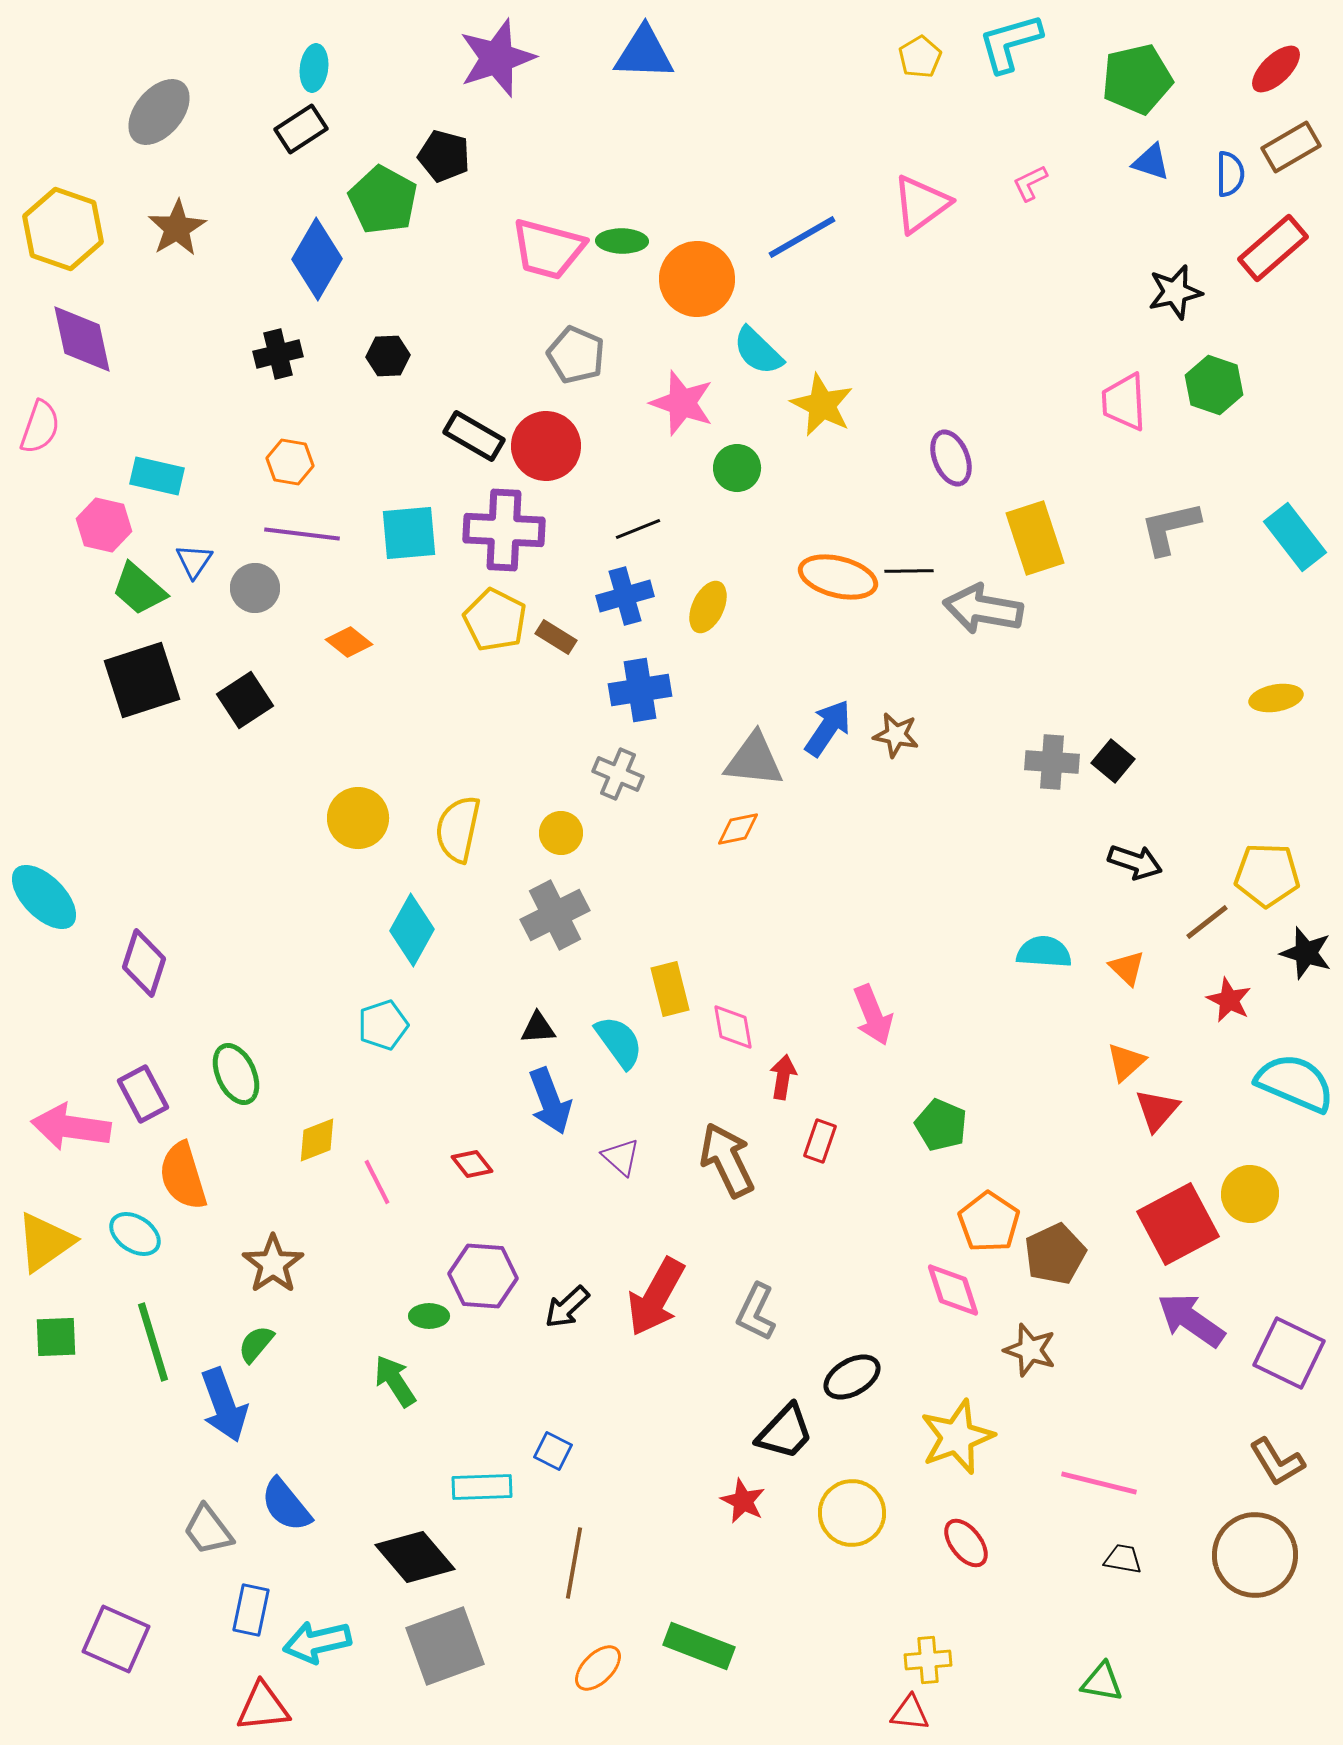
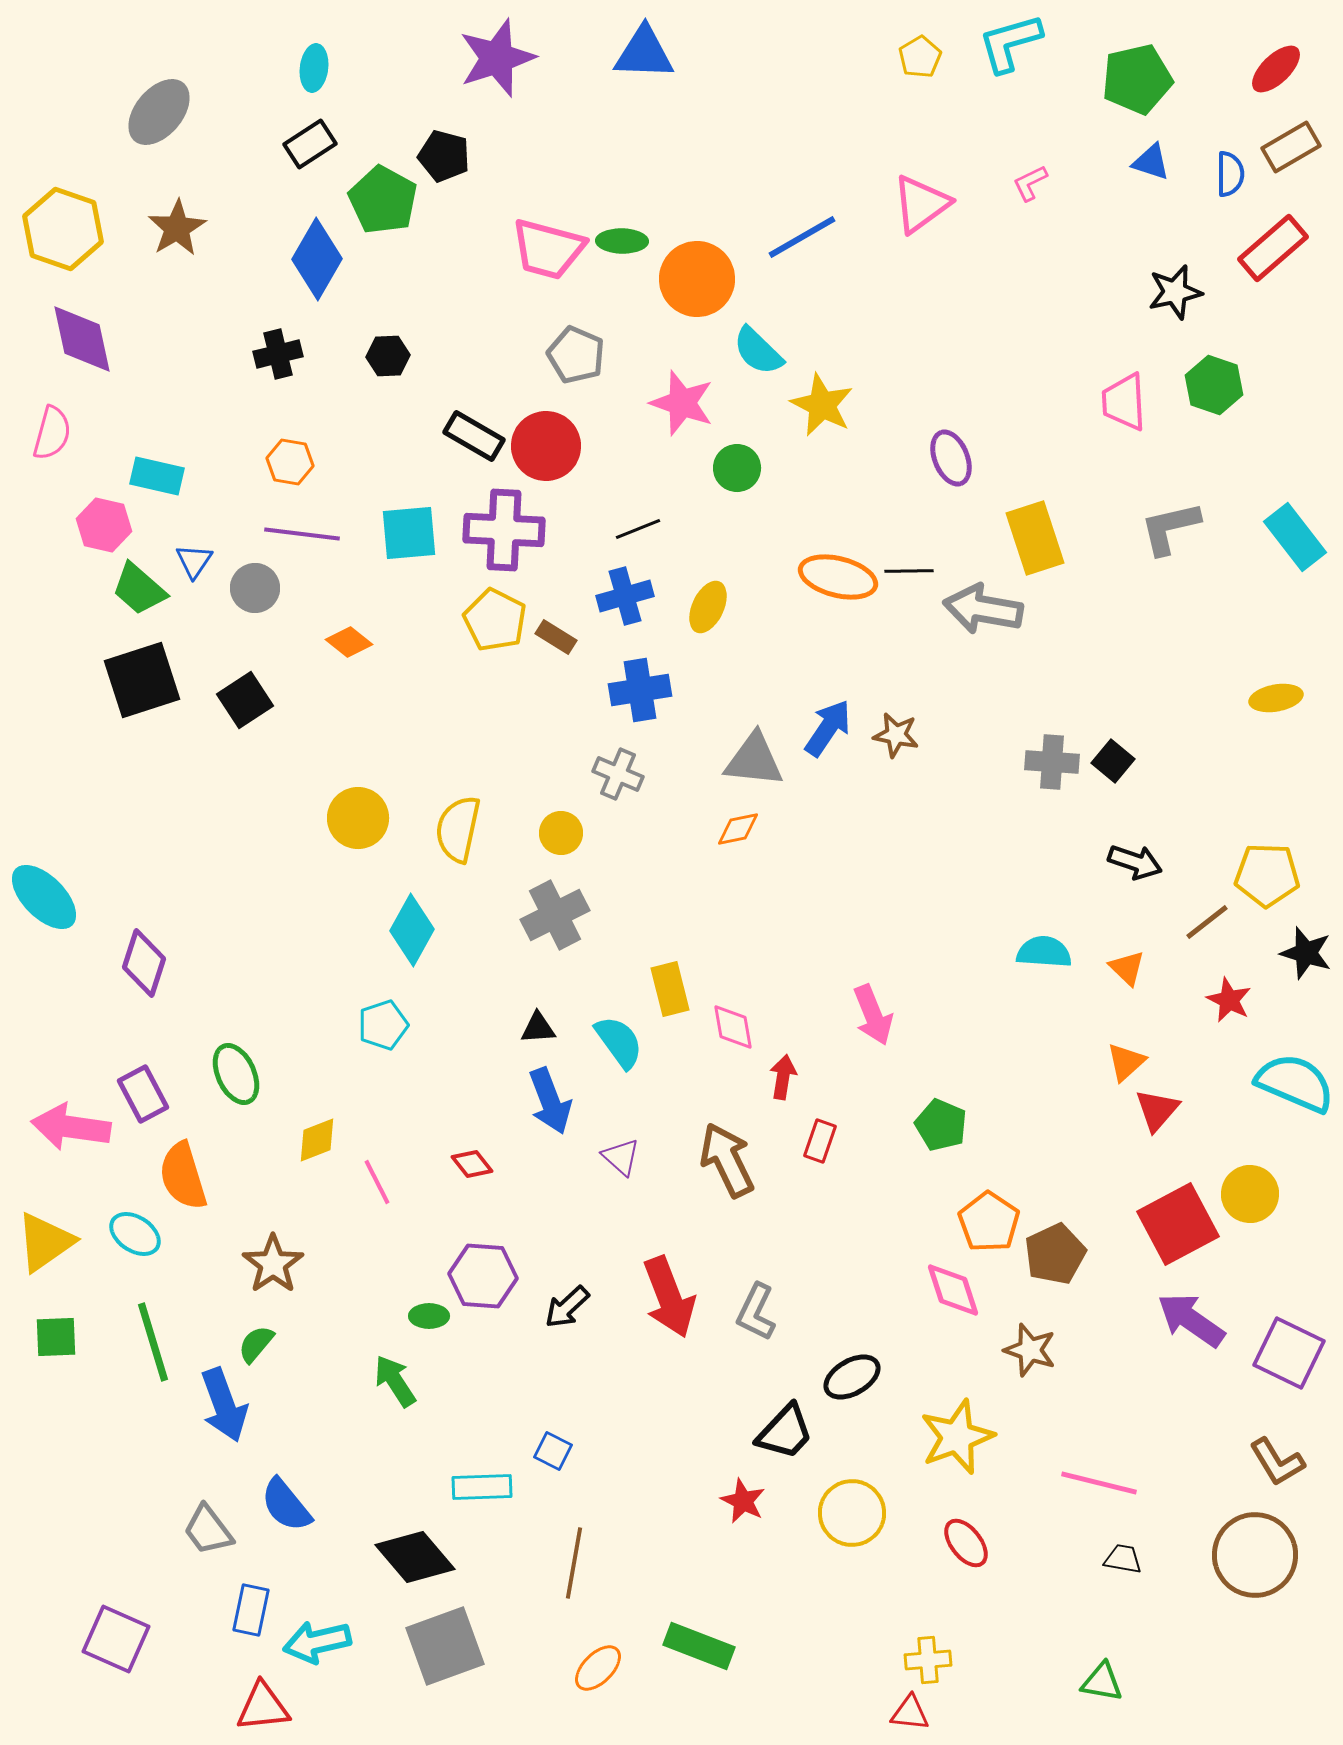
black rectangle at (301, 129): moved 9 px right, 15 px down
pink semicircle at (40, 427): moved 12 px right, 6 px down; rotated 4 degrees counterclockwise
red arrow at (656, 1297): moved 13 px right; rotated 50 degrees counterclockwise
